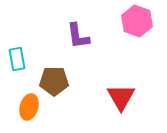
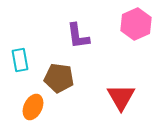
pink hexagon: moved 1 px left, 3 px down; rotated 16 degrees clockwise
cyan rectangle: moved 3 px right, 1 px down
brown pentagon: moved 5 px right, 3 px up; rotated 8 degrees clockwise
orange ellipse: moved 4 px right; rotated 10 degrees clockwise
